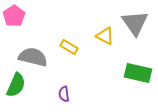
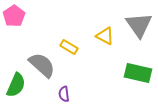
gray triangle: moved 4 px right, 2 px down
gray semicircle: moved 9 px right, 8 px down; rotated 28 degrees clockwise
